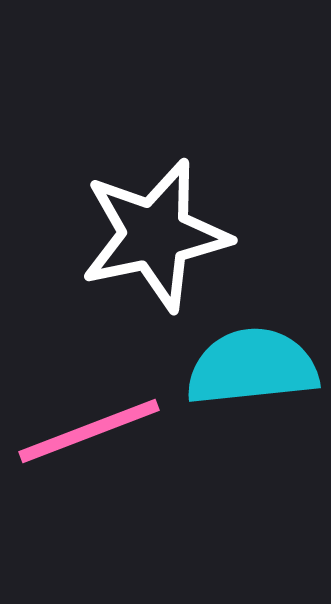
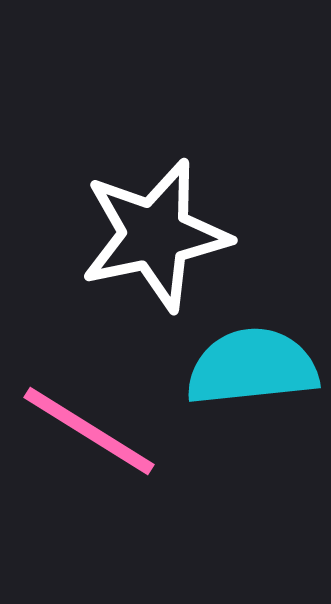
pink line: rotated 53 degrees clockwise
